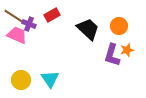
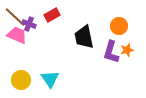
brown line: rotated 10 degrees clockwise
black trapezoid: moved 4 px left, 8 px down; rotated 145 degrees counterclockwise
purple L-shape: moved 1 px left, 3 px up
